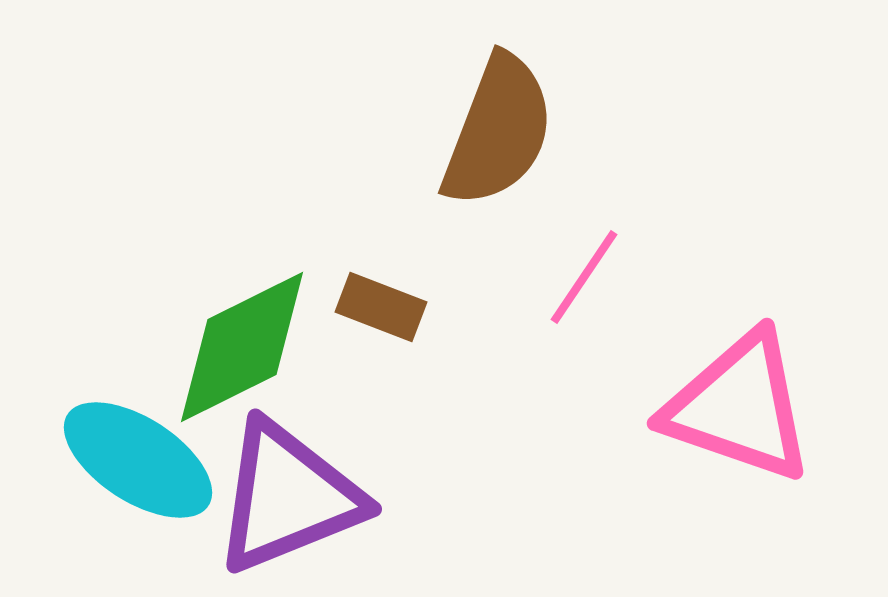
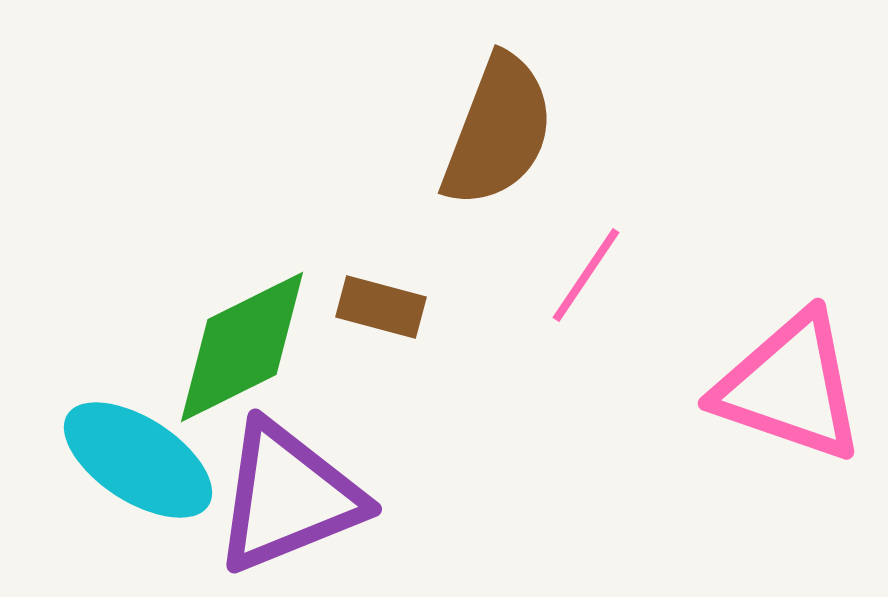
pink line: moved 2 px right, 2 px up
brown rectangle: rotated 6 degrees counterclockwise
pink triangle: moved 51 px right, 20 px up
